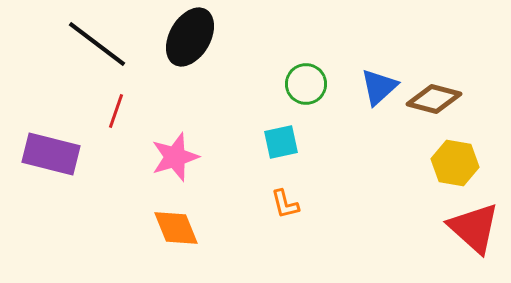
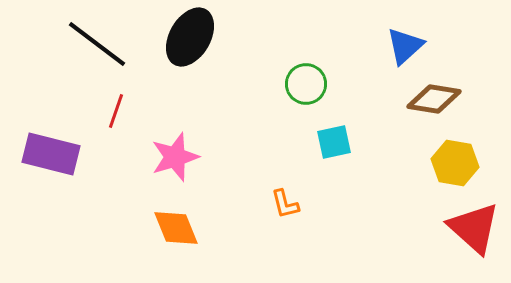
blue triangle: moved 26 px right, 41 px up
brown diamond: rotated 6 degrees counterclockwise
cyan square: moved 53 px right
